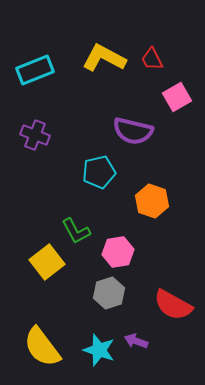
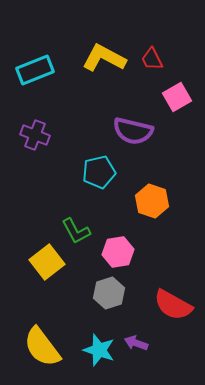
purple arrow: moved 2 px down
